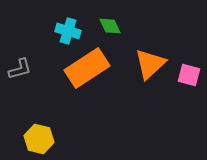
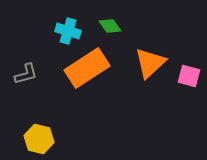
green diamond: rotated 10 degrees counterclockwise
orange triangle: moved 1 px up
gray L-shape: moved 6 px right, 5 px down
pink square: moved 1 px down
